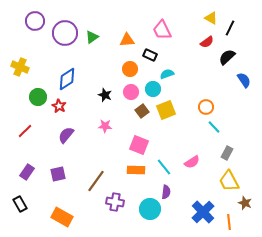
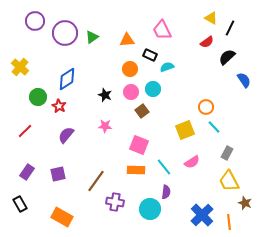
yellow cross at (20, 67): rotated 18 degrees clockwise
cyan semicircle at (167, 74): moved 7 px up
yellow square at (166, 110): moved 19 px right, 20 px down
blue cross at (203, 212): moved 1 px left, 3 px down
